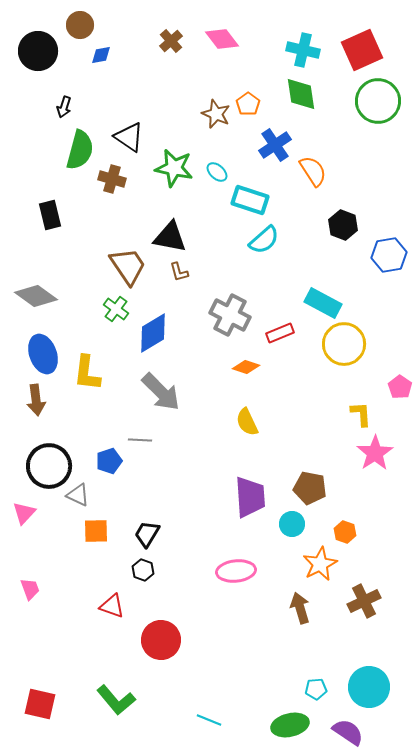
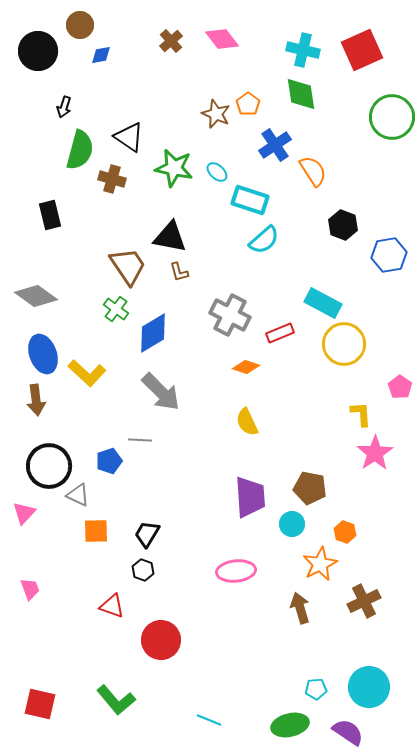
green circle at (378, 101): moved 14 px right, 16 px down
yellow L-shape at (87, 373): rotated 54 degrees counterclockwise
